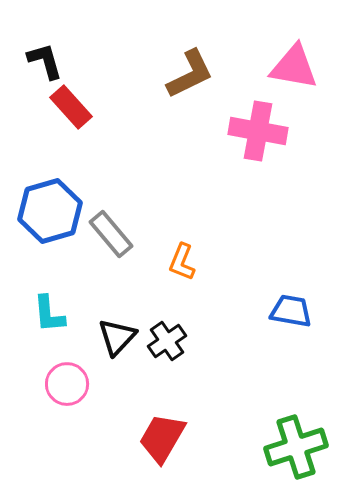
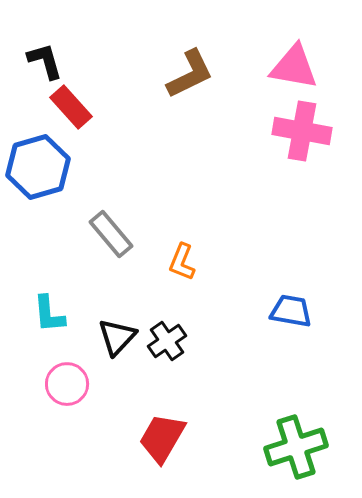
pink cross: moved 44 px right
blue hexagon: moved 12 px left, 44 px up
